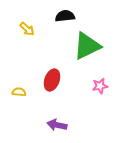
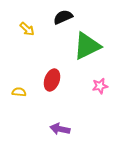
black semicircle: moved 2 px left, 1 px down; rotated 18 degrees counterclockwise
purple arrow: moved 3 px right, 4 px down
